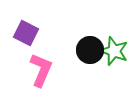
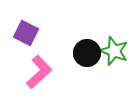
black circle: moved 3 px left, 3 px down
pink L-shape: moved 2 px left, 2 px down; rotated 24 degrees clockwise
